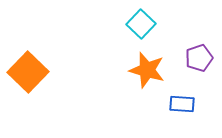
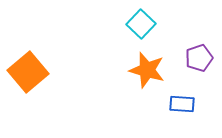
orange square: rotated 6 degrees clockwise
